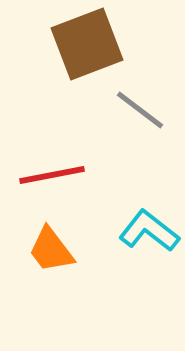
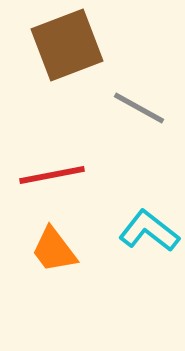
brown square: moved 20 px left, 1 px down
gray line: moved 1 px left, 2 px up; rotated 8 degrees counterclockwise
orange trapezoid: moved 3 px right
